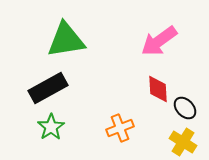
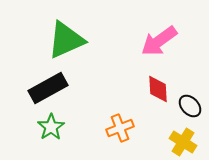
green triangle: rotated 15 degrees counterclockwise
black ellipse: moved 5 px right, 2 px up
